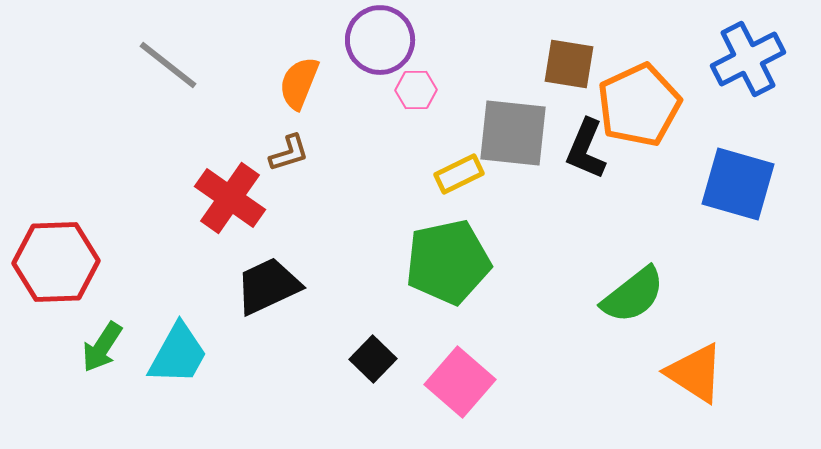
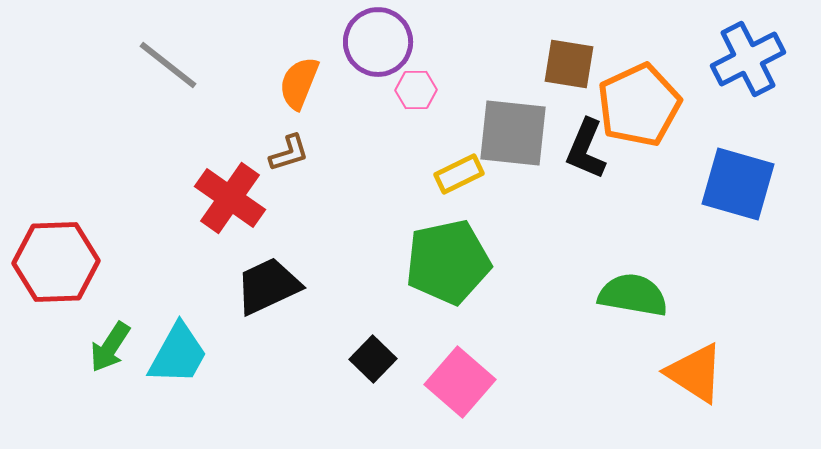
purple circle: moved 2 px left, 2 px down
green semicircle: rotated 132 degrees counterclockwise
green arrow: moved 8 px right
